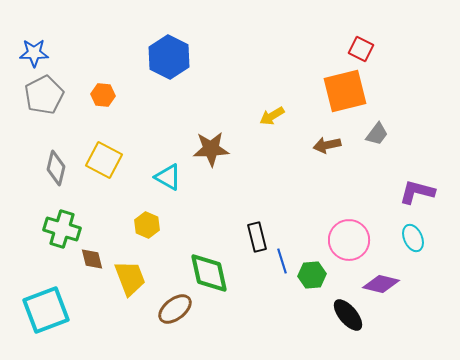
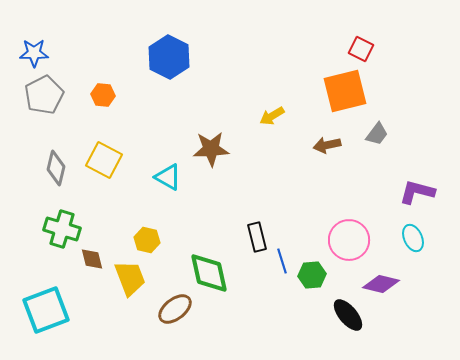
yellow hexagon: moved 15 px down; rotated 10 degrees counterclockwise
